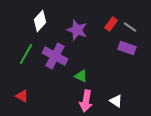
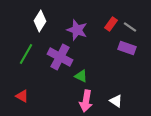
white diamond: rotated 10 degrees counterclockwise
purple cross: moved 5 px right, 1 px down
